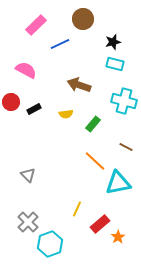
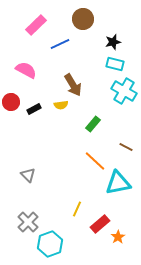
brown arrow: moved 6 px left; rotated 140 degrees counterclockwise
cyan cross: moved 10 px up; rotated 15 degrees clockwise
yellow semicircle: moved 5 px left, 9 px up
